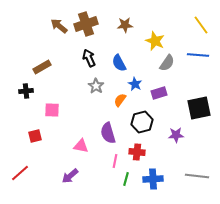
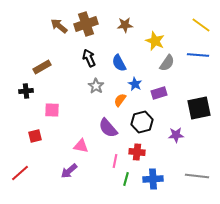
yellow line: rotated 18 degrees counterclockwise
purple semicircle: moved 5 px up; rotated 25 degrees counterclockwise
purple arrow: moved 1 px left, 5 px up
